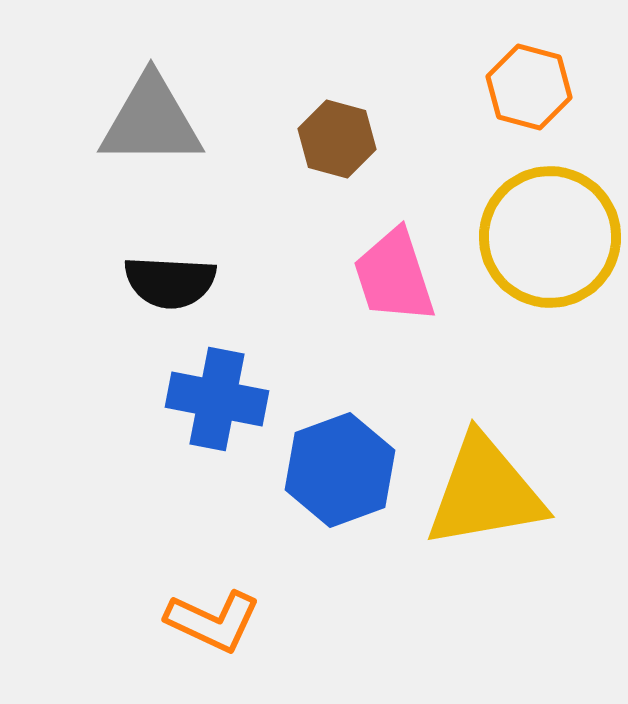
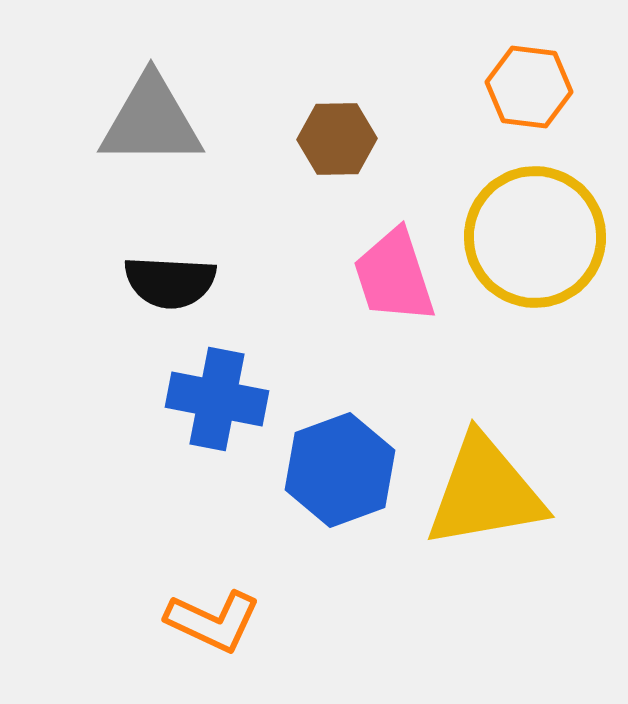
orange hexagon: rotated 8 degrees counterclockwise
brown hexagon: rotated 16 degrees counterclockwise
yellow circle: moved 15 px left
